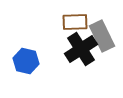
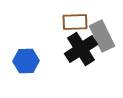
blue hexagon: rotated 15 degrees counterclockwise
